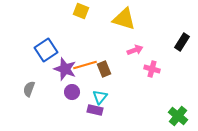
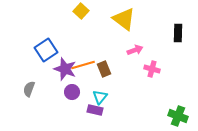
yellow square: rotated 21 degrees clockwise
yellow triangle: rotated 20 degrees clockwise
black rectangle: moved 4 px left, 9 px up; rotated 30 degrees counterclockwise
orange line: moved 2 px left
green cross: rotated 18 degrees counterclockwise
